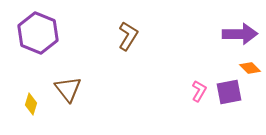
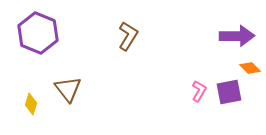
purple arrow: moved 3 px left, 2 px down
